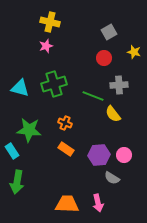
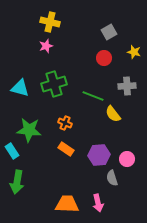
gray cross: moved 8 px right, 1 px down
pink circle: moved 3 px right, 4 px down
gray semicircle: rotated 42 degrees clockwise
